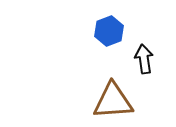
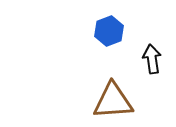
black arrow: moved 8 px right
